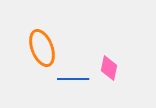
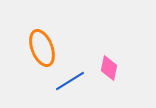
blue line: moved 3 px left, 2 px down; rotated 32 degrees counterclockwise
